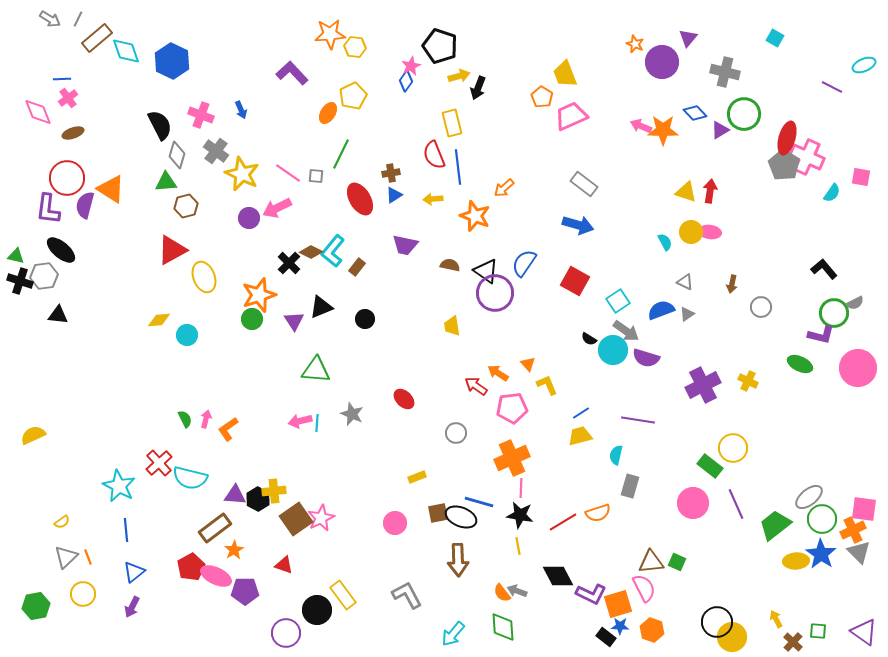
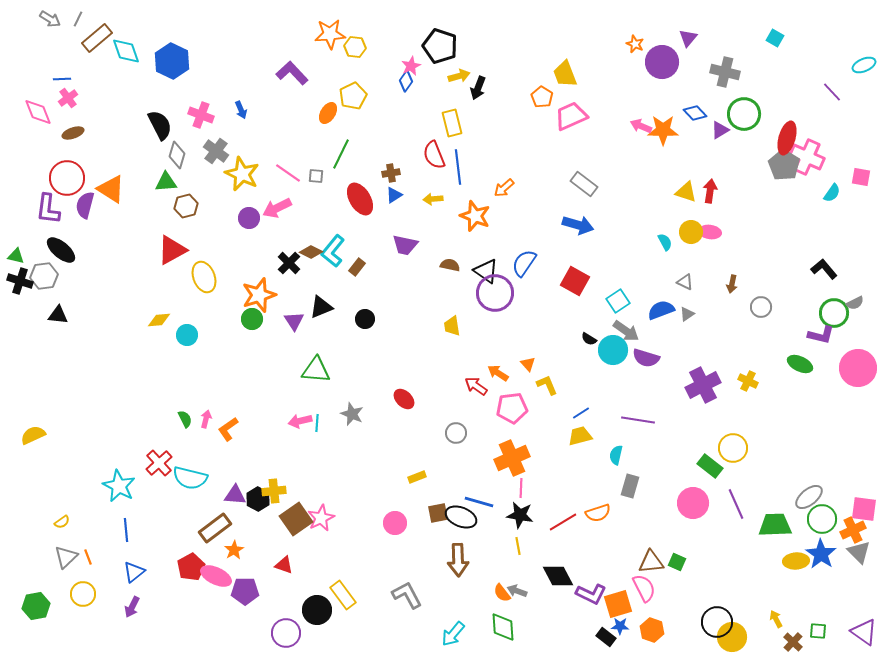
purple line at (832, 87): moved 5 px down; rotated 20 degrees clockwise
green trapezoid at (775, 525): rotated 36 degrees clockwise
